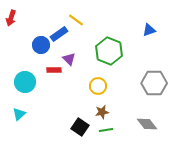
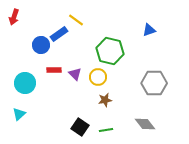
red arrow: moved 3 px right, 1 px up
green hexagon: moved 1 px right; rotated 8 degrees counterclockwise
purple triangle: moved 6 px right, 15 px down
cyan circle: moved 1 px down
yellow circle: moved 9 px up
brown star: moved 3 px right, 12 px up
gray diamond: moved 2 px left
